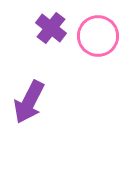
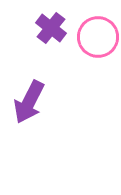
pink circle: moved 1 px down
